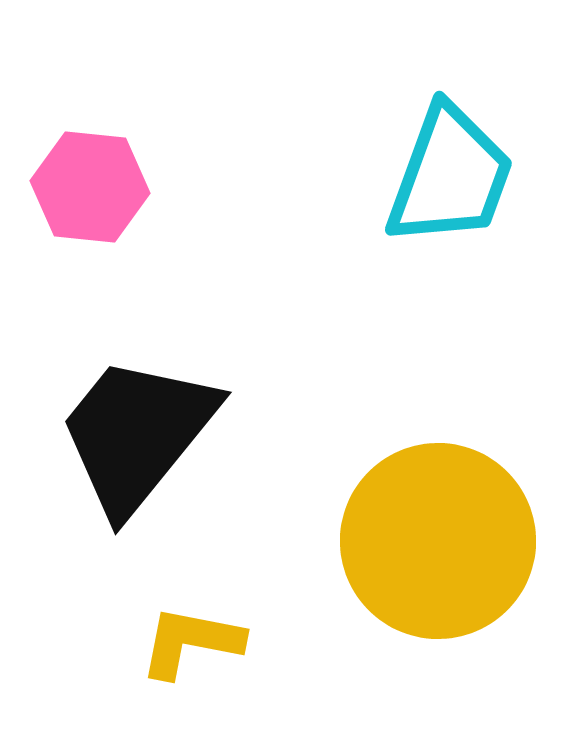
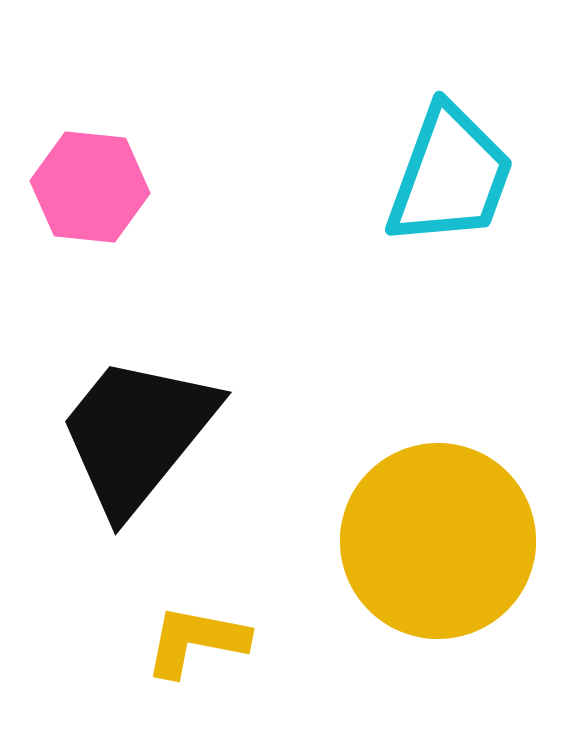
yellow L-shape: moved 5 px right, 1 px up
